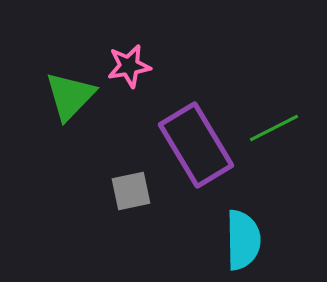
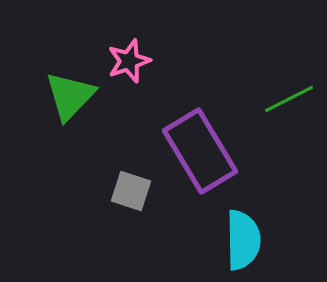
pink star: moved 5 px up; rotated 9 degrees counterclockwise
green line: moved 15 px right, 29 px up
purple rectangle: moved 4 px right, 6 px down
gray square: rotated 30 degrees clockwise
